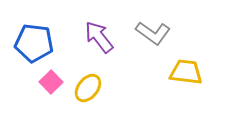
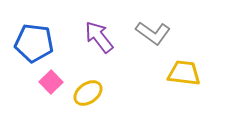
yellow trapezoid: moved 2 px left, 1 px down
yellow ellipse: moved 5 px down; rotated 16 degrees clockwise
